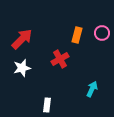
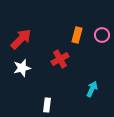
pink circle: moved 2 px down
red arrow: moved 1 px left
